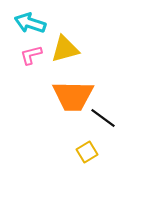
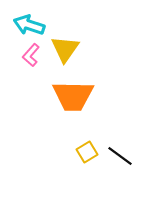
cyan arrow: moved 1 px left, 2 px down
yellow triangle: rotated 40 degrees counterclockwise
pink L-shape: rotated 35 degrees counterclockwise
black line: moved 17 px right, 38 px down
